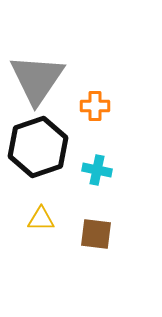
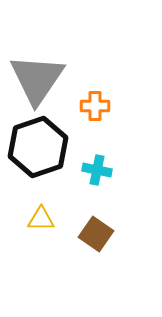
brown square: rotated 28 degrees clockwise
